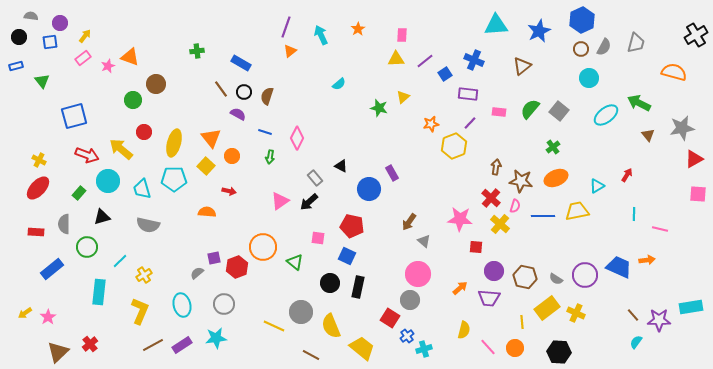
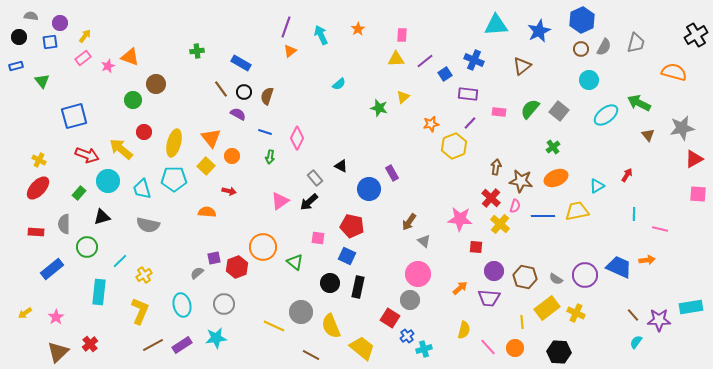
cyan circle at (589, 78): moved 2 px down
pink star at (48, 317): moved 8 px right
